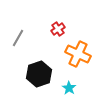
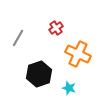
red cross: moved 2 px left, 1 px up
cyan star: rotated 16 degrees counterclockwise
